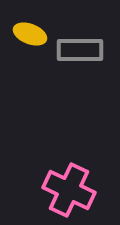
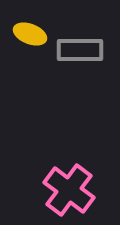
pink cross: rotated 12 degrees clockwise
